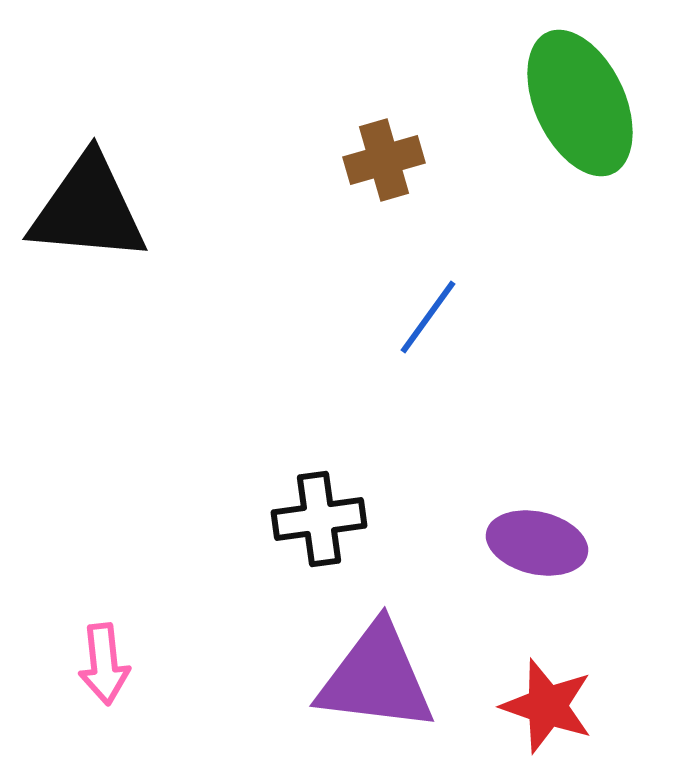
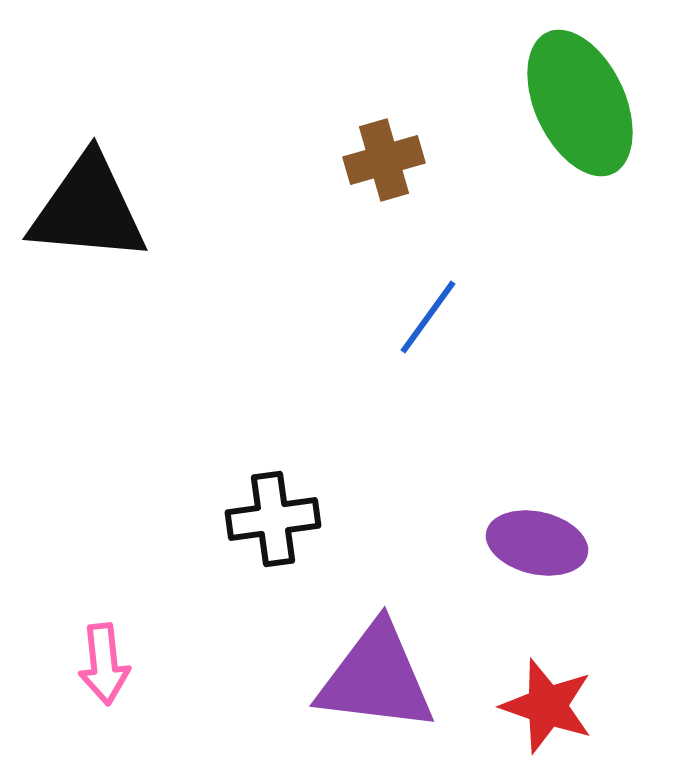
black cross: moved 46 px left
